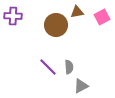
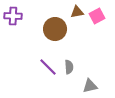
pink square: moved 5 px left, 1 px up
brown circle: moved 1 px left, 4 px down
gray triangle: moved 9 px right; rotated 14 degrees clockwise
